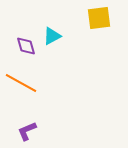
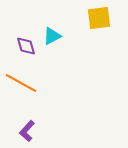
purple L-shape: rotated 25 degrees counterclockwise
